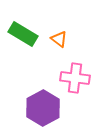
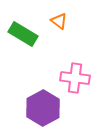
orange triangle: moved 18 px up
